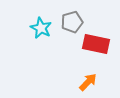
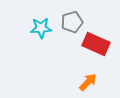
cyan star: rotated 30 degrees counterclockwise
red rectangle: rotated 12 degrees clockwise
